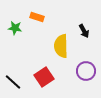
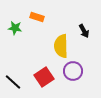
purple circle: moved 13 px left
